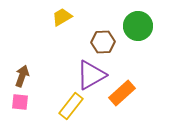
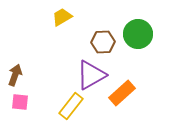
green circle: moved 8 px down
brown arrow: moved 7 px left, 1 px up
